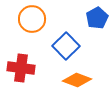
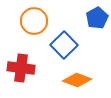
orange circle: moved 2 px right, 2 px down
blue square: moved 2 px left, 1 px up
